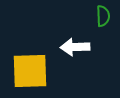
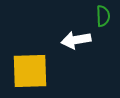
white arrow: moved 1 px right, 7 px up; rotated 8 degrees counterclockwise
